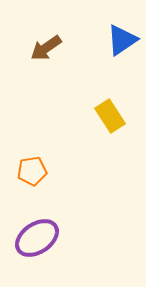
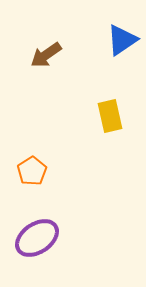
brown arrow: moved 7 px down
yellow rectangle: rotated 20 degrees clockwise
orange pentagon: rotated 24 degrees counterclockwise
